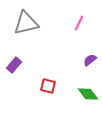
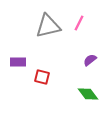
gray triangle: moved 22 px right, 3 px down
purple rectangle: moved 4 px right, 3 px up; rotated 49 degrees clockwise
red square: moved 6 px left, 9 px up
